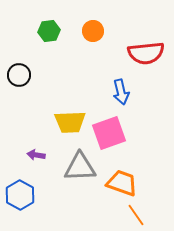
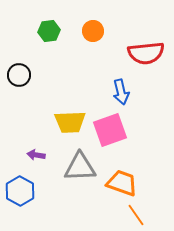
pink square: moved 1 px right, 3 px up
blue hexagon: moved 4 px up
